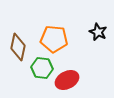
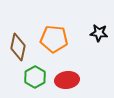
black star: moved 1 px right, 1 px down; rotated 18 degrees counterclockwise
green hexagon: moved 7 px left, 9 px down; rotated 25 degrees clockwise
red ellipse: rotated 20 degrees clockwise
